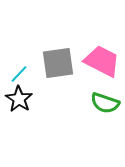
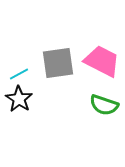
cyan line: rotated 18 degrees clockwise
green semicircle: moved 1 px left, 2 px down
